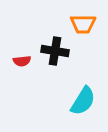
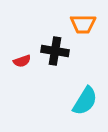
red semicircle: rotated 12 degrees counterclockwise
cyan semicircle: moved 2 px right
